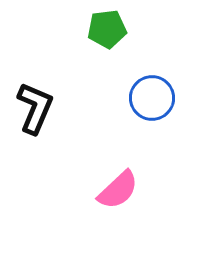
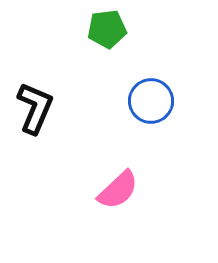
blue circle: moved 1 px left, 3 px down
